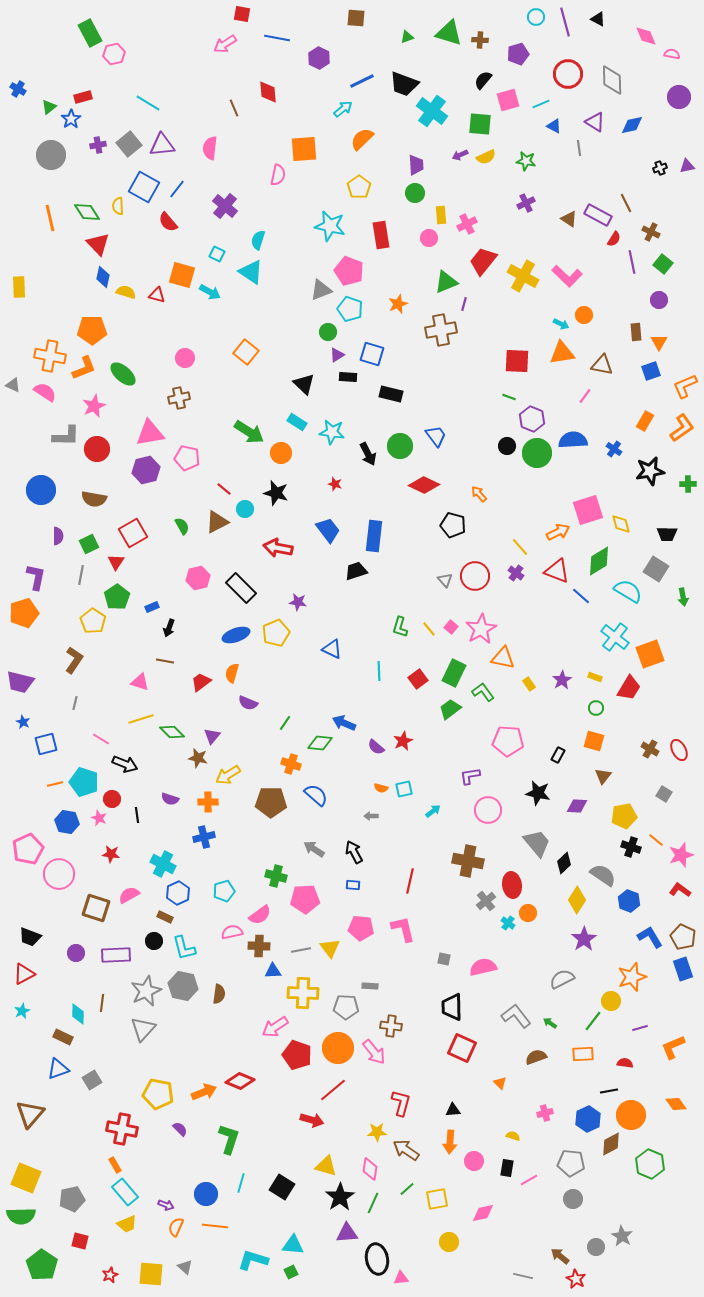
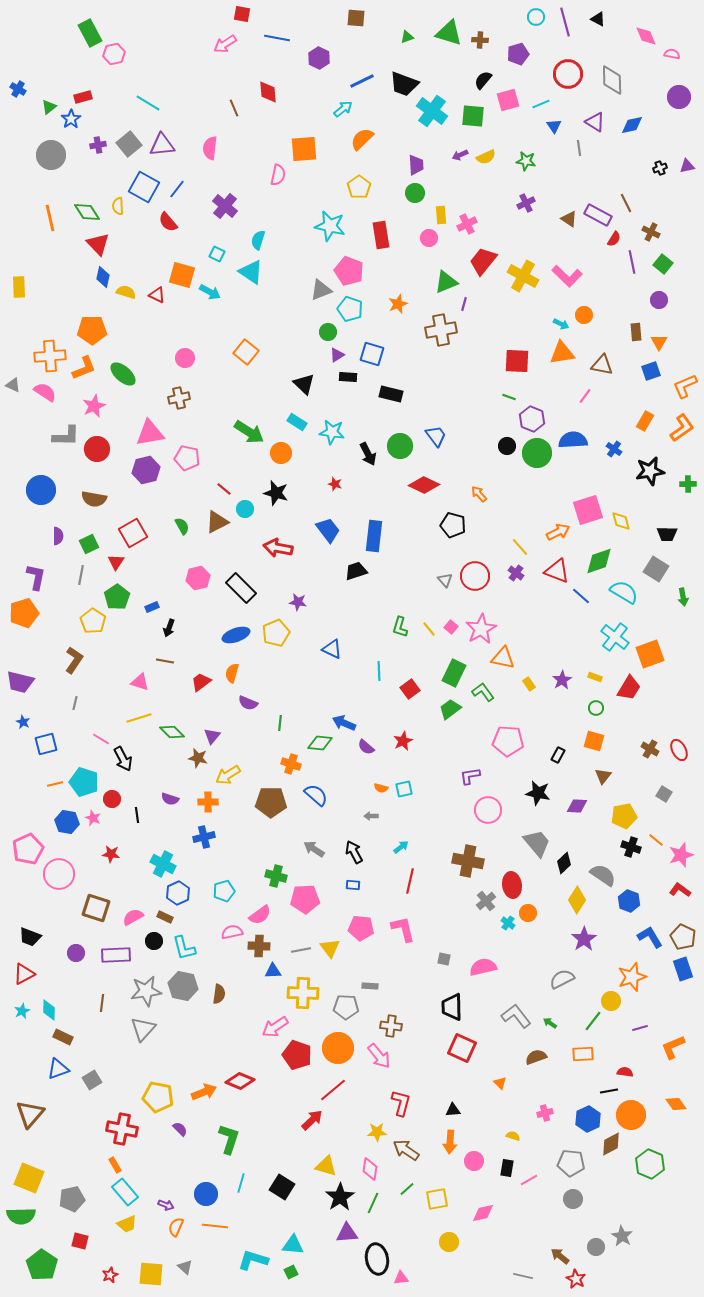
green square at (480, 124): moved 7 px left, 8 px up
blue triangle at (554, 126): rotated 28 degrees clockwise
red triangle at (157, 295): rotated 12 degrees clockwise
orange cross at (50, 356): rotated 16 degrees counterclockwise
yellow diamond at (621, 524): moved 3 px up
green diamond at (599, 561): rotated 12 degrees clockwise
cyan semicircle at (628, 591): moved 4 px left, 1 px down
red square at (418, 679): moved 8 px left, 10 px down
yellow line at (141, 719): moved 2 px left, 1 px up
green line at (285, 723): moved 5 px left; rotated 28 degrees counterclockwise
purple semicircle at (376, 747): moved 10 px left
black arrow at (125, 764): moved 2 px left, 5 px up; rotated 40 degrees clockwise
cyan arrow at (433, 811): moved 32 px left, 36 px down
pink star at (99, 818): moved 6 px left
pink semicircle at (129, 895): moved 4 px right, 22 px down
gray star at (146, 991): rotated 16 degrees clockwise
cyan diamond at (78, 1014): moved 29 px left, 4 px up
pink arrow at (374, 1052): moved 5 px right, 4 px down
red semicircle at (625, 1063): moved 9 px down
yellow pentagon at (158, 1094): moved 3 px down
red arrow at (312, 1120): rotated 60 degrees counterclockwise
yellow square at (26, 1178): moved 3 px right
